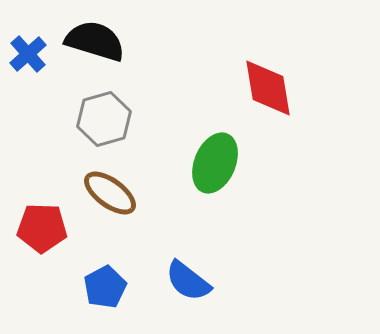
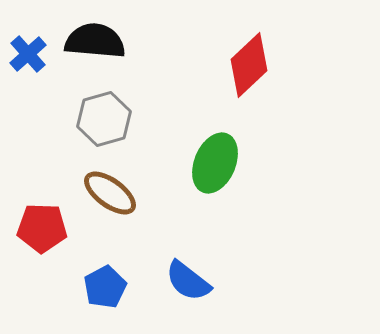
black semicircle: rotated 12 degrees counterclockwise
red diamond: moved 19 px left, 23 px up; rotated 56 degrees clockwise
